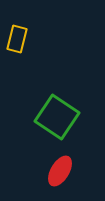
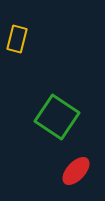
red ellipse: moved 16 px right; rotated 12 degrees clockwise
